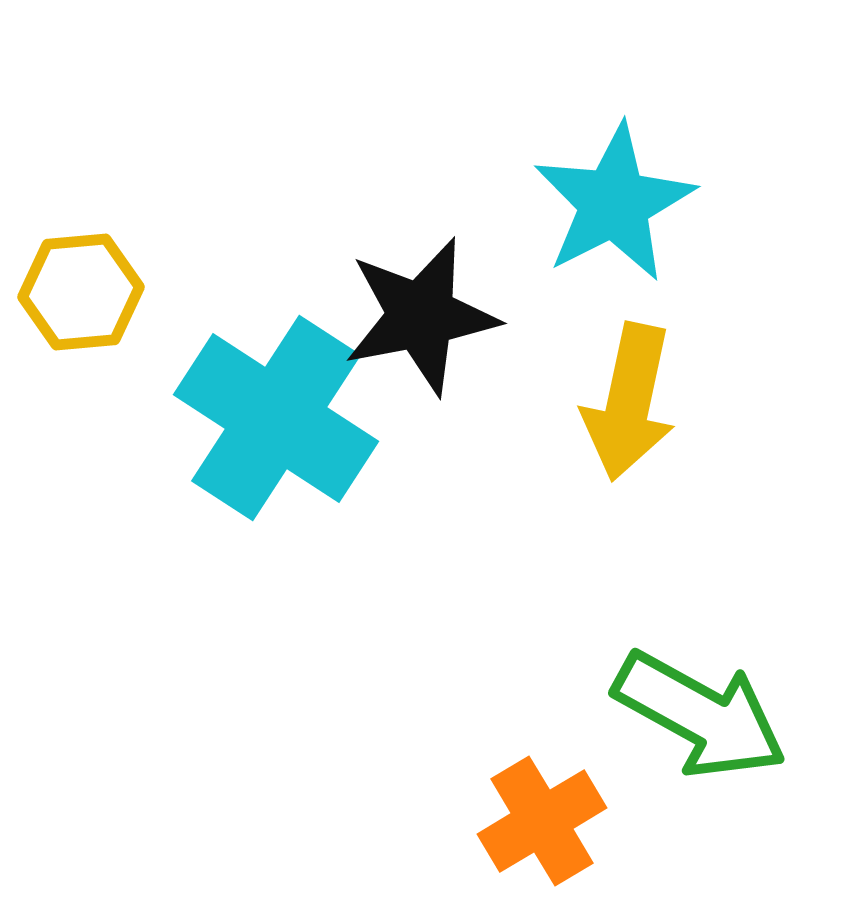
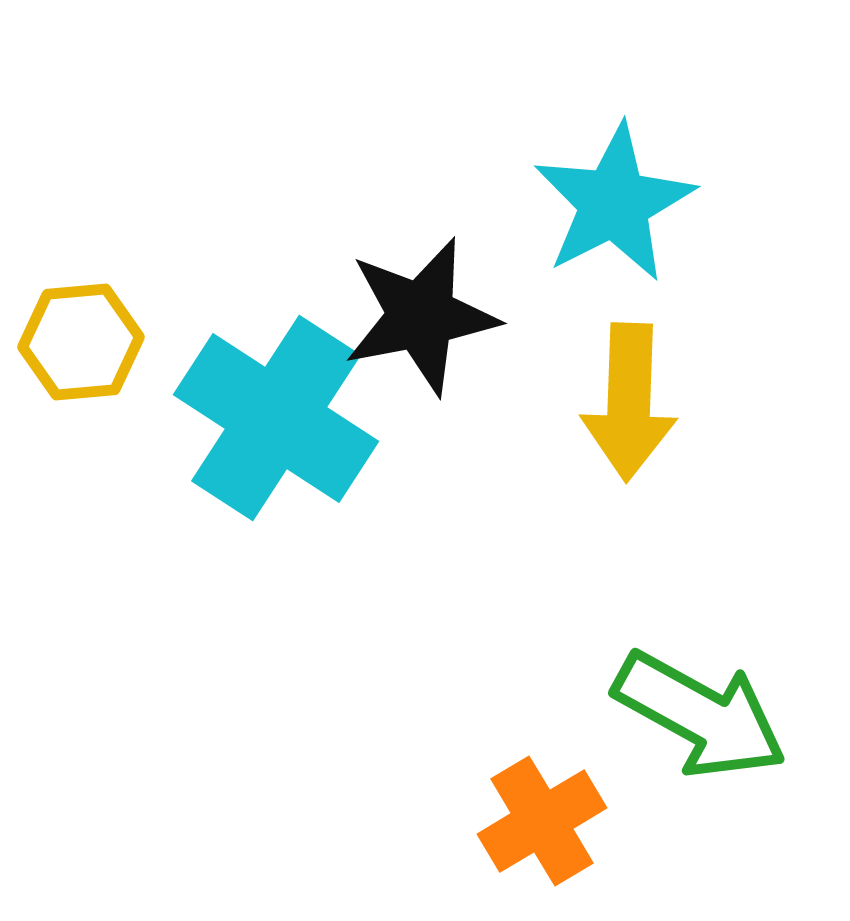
yellow hexagon: moved 50 px down
yellow arrow: rotated 10 degrees counterclockwise
